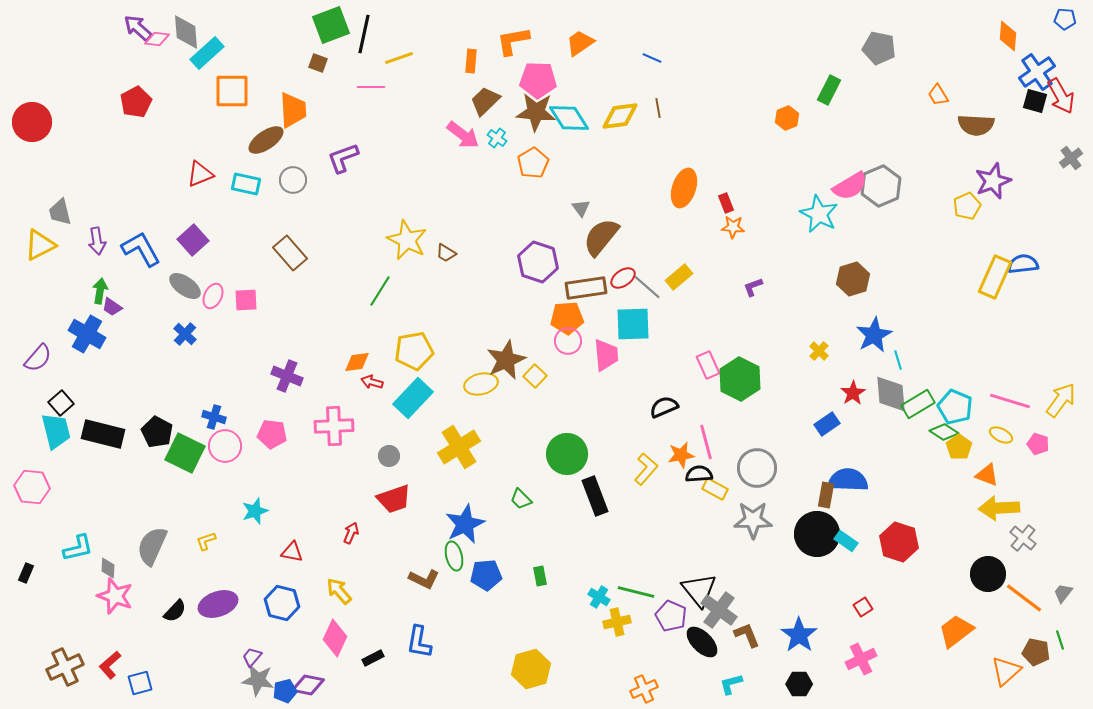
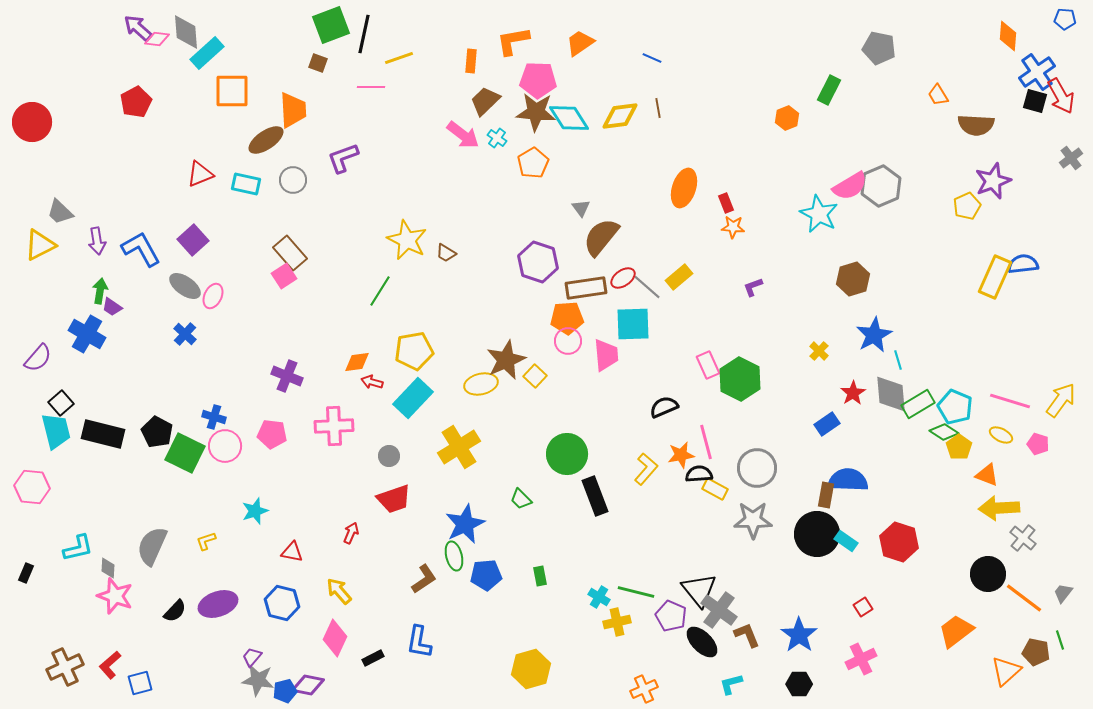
gray trapezoid at (60, 212): rotated 32 degrees counterclockwise
pink square at (246, 300): moved 38 px right, 24 px up; rotated 30 degrees counterclockwise
brown L-shape at (424, 579): rotated 60 degrees counterclockwise
